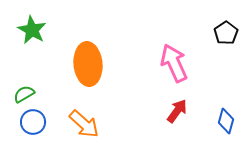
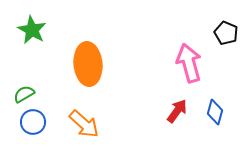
black pentagon: rotated 15 degrees counterclockwise
pink arrow: moved 15 px right; rotated 9 degrees clockwise
blue diamond: moved 11 px left, 9 px up
